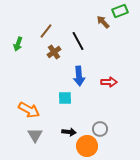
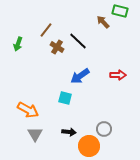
green rectangle: rotated 35 degrees clockwise
brown line: moved 1 px up
black line: rotated 18 degrees counterclockwise
brown cross: moved 3 px right, 5 px up; rotated 24 degrees counterclockwise
blue arrow: moved 1 px right; rotated 60 degrees clockwise
red arrow: moved 9 px right, 7 px up
cyan square: rotated 16 degrees clockwise
orange arrow: moved 1 px left
gray circle: moved 4 px right
gray triangle: moved 1 px up
orange circle: moved 2 px right
